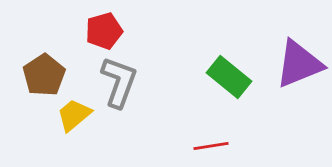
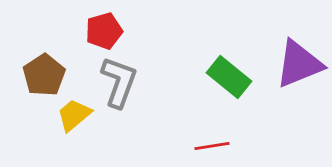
red line: moved 1 px right
